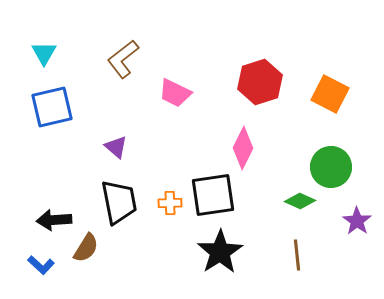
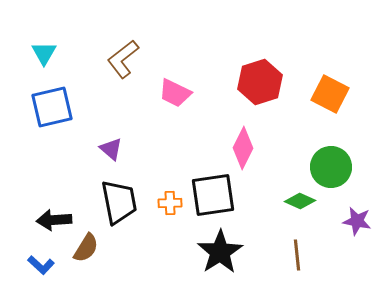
purple triangle: moved 5 px left, 2 px down
purple star: rotated 24 degrees counterclockwise
